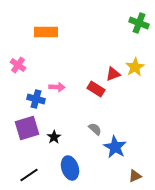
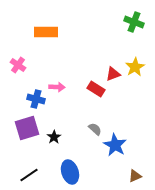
green cross: moved 5 px left, 1 px up
blue star: moved 2 px up
blue ellipse: moved 4 px down
